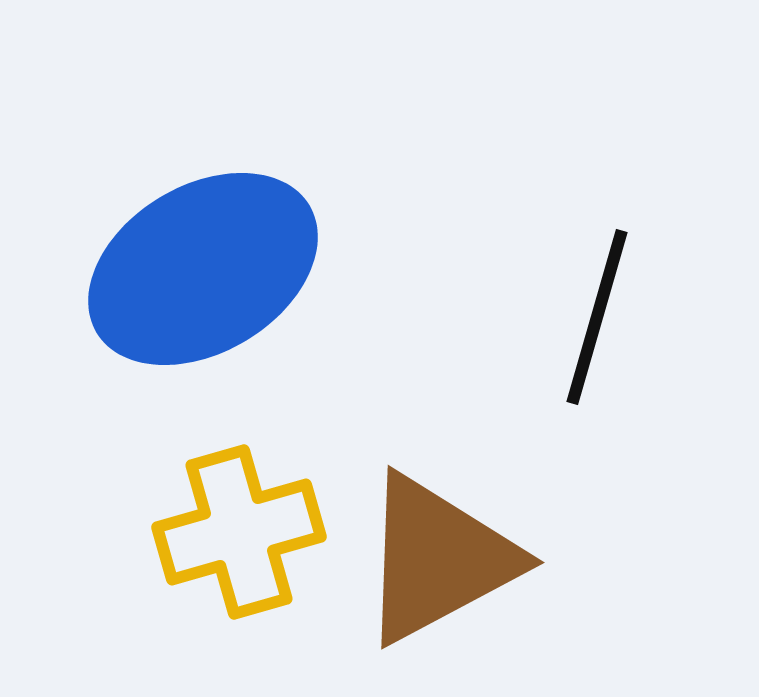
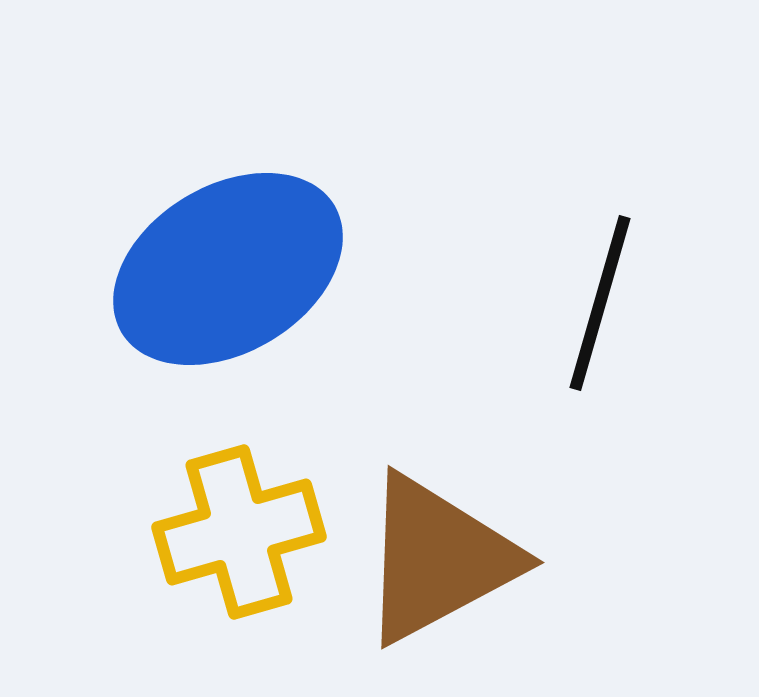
blue ellipse: moved 25 px right
black line: moved 3 px right, 14 px up
